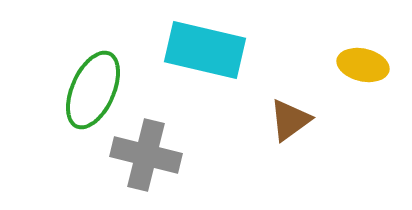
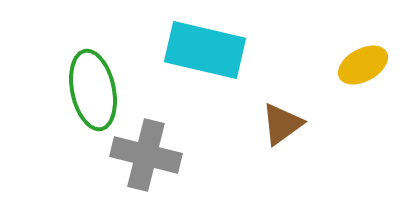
yellow ellipse: rotated 42 degrees counterclockwise
green ellipse: rotated 36 degrees counterclockwise
brown triangle: moved 8 px left, 4 px down
